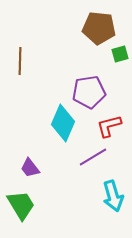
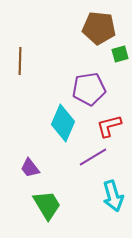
purple pentagon: moved 3 px up
green trapezoid: moved 26 px right
